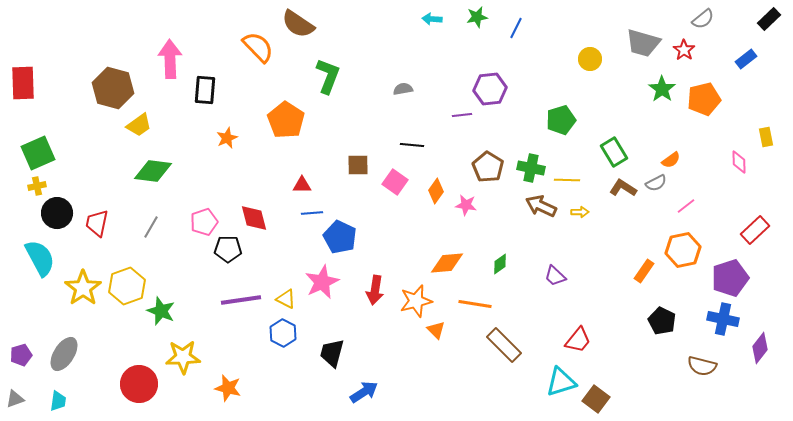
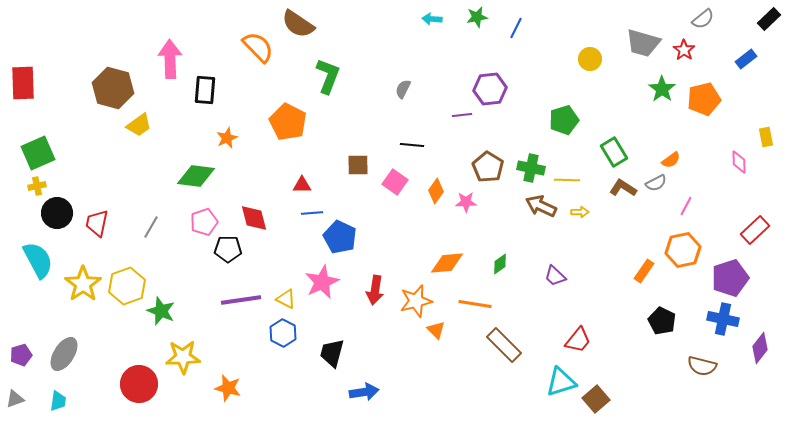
gray semicircle at (403, 89): rotated 54 degrees counterclockwise
orange pentagon at (286, 120): moved 2 px right, 2 px down; rotated 6 degrees counterclockwise
green pentagon at (561, 120): moved 3 px right
green diamond at (153, 171): moved 43 px right, 5 px down
pink star at (466, 205): moved 3 px up; rotated 10 degrees counterclockwise
pink line at (686, 206): rotated 24 degrees counterclockwise
cyan semicircle at (40, 258): moved 2 px left, 2 px down
yellow star at (83, 288): moved 4 px up
blue arrow at (364, 392): rotated 24 degrees clockwise
brown square at (596, 399): rotated 12 degrees clockwise
